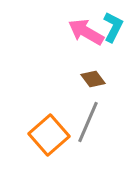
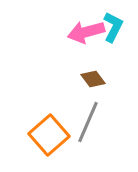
pink arrow: rotated 45 degrees counterclockwise
